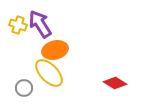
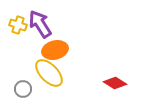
gray circle: moved 1 px left, 1 px down
